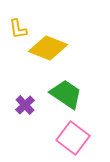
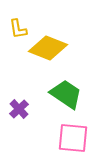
purple cross: moved 6 px left, 4 px down
pink square: rotated 32 degrees counterclockwise
